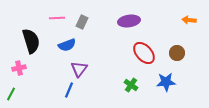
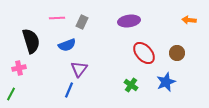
blue star: rotated 18 degrees counterclockwise
